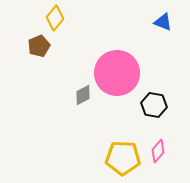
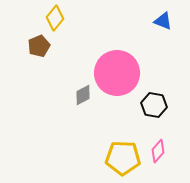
blue triangle: moved 1 px up
